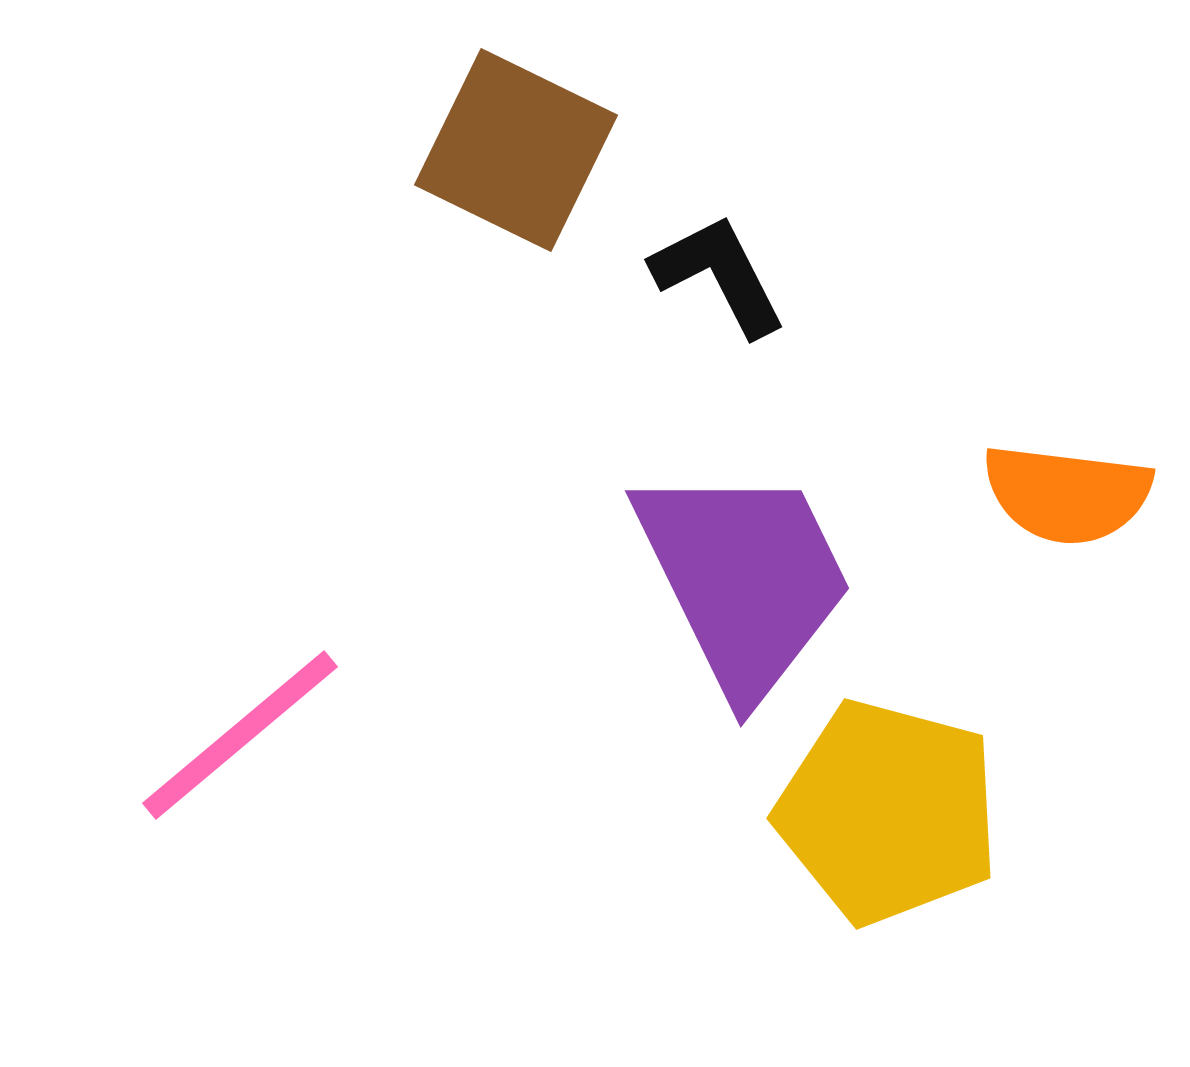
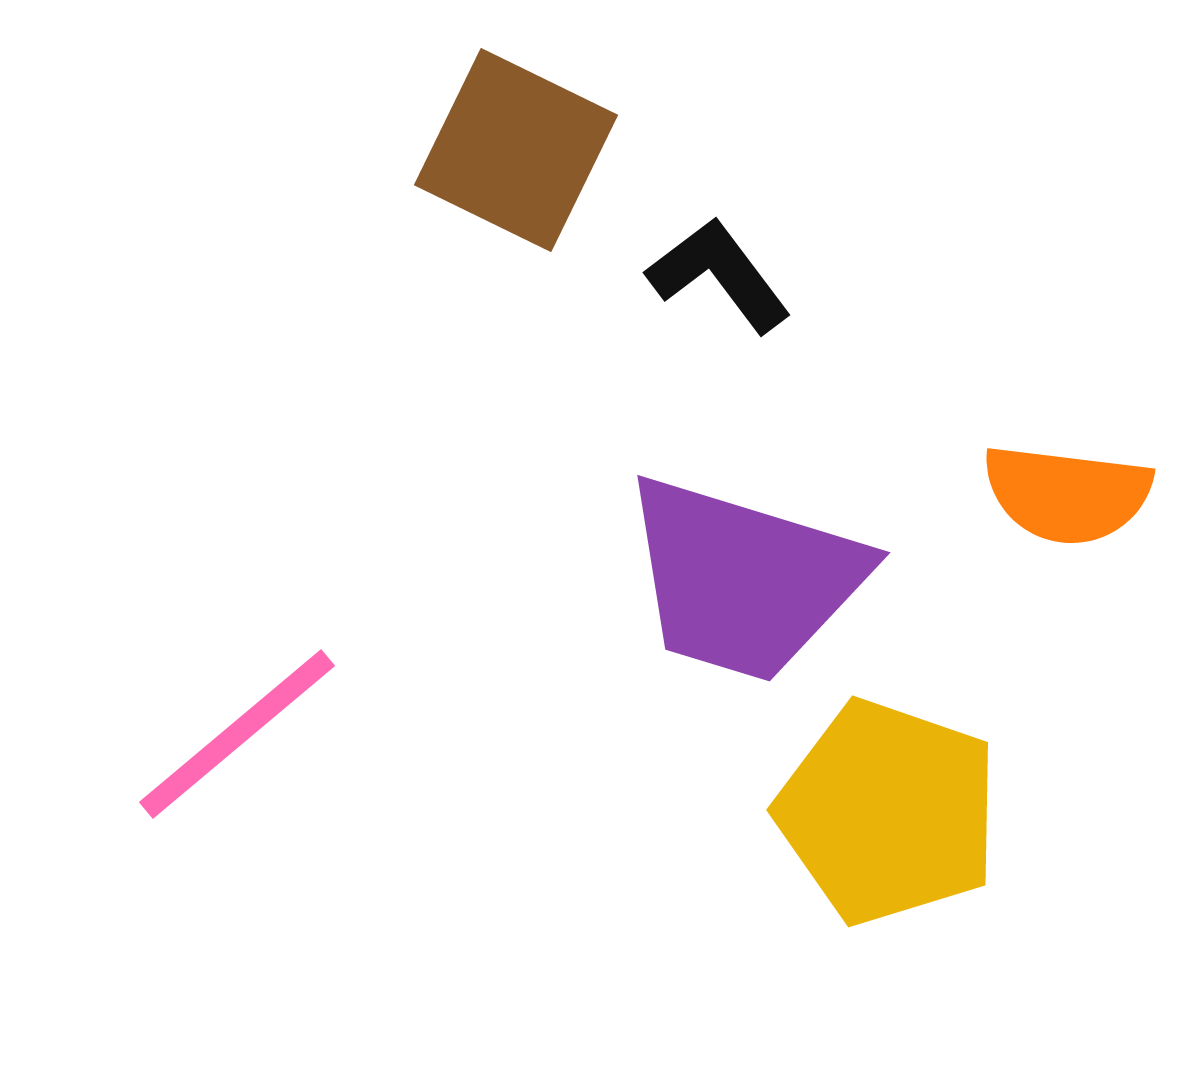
black L-shape: rotated 10 degrees counterclockwise
purple trapezoid: rotated 133 degrees clockwise
pink line: moved 3 px left, 1 px up
yellow pentagon: rotated 4 degrees clockwise
